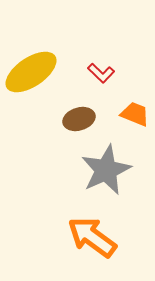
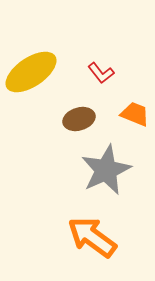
red L-shape: rotated 8 degrees clockwise
